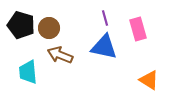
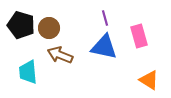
pink rectangle: moved 1 px right, 7 px down
